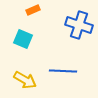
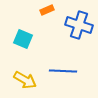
orange rectangle: moved 14 px right
